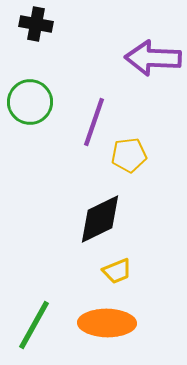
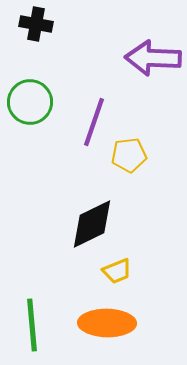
black diamond: moved 8 px left, 5 px down
green line: moved 2 px left; rotated 34 degrees counterclockwise
